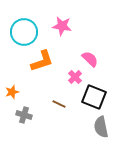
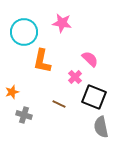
pink star: moved 3 px up
orange L-shape: rotated 120 degrees clockwise
